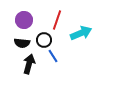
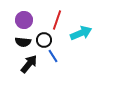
black semicircle: moved 1 px right, 1 px up
black arrow: rotated 24 degrees clockwise
